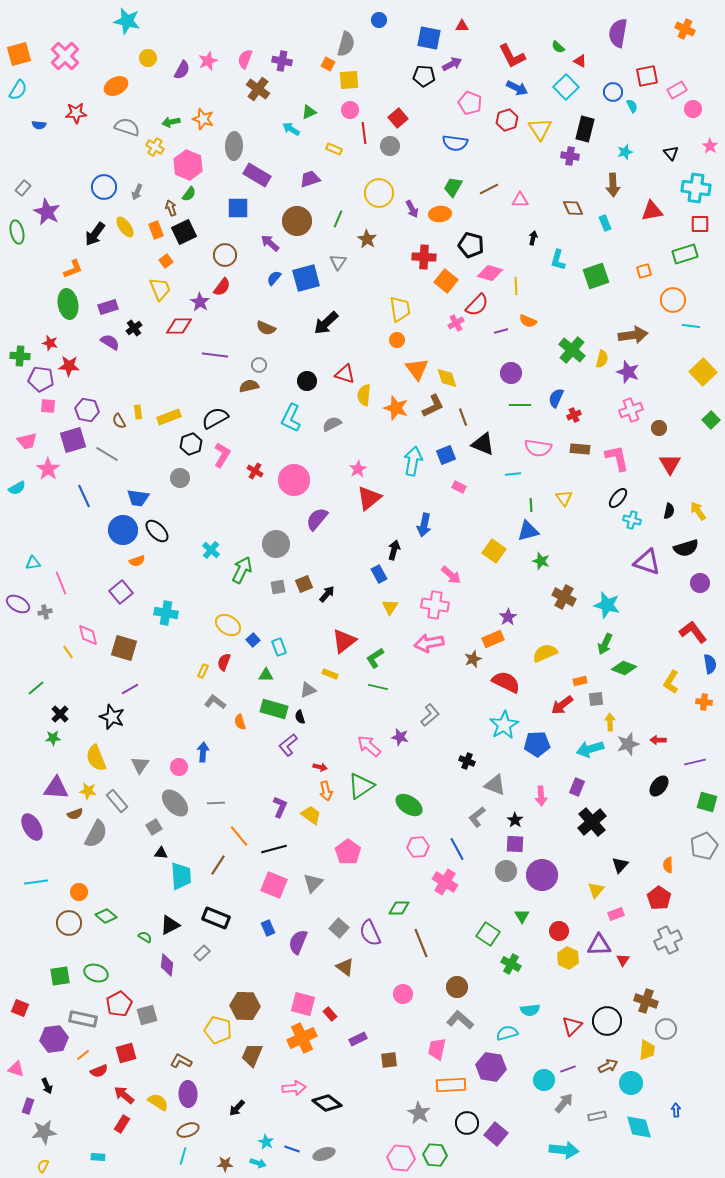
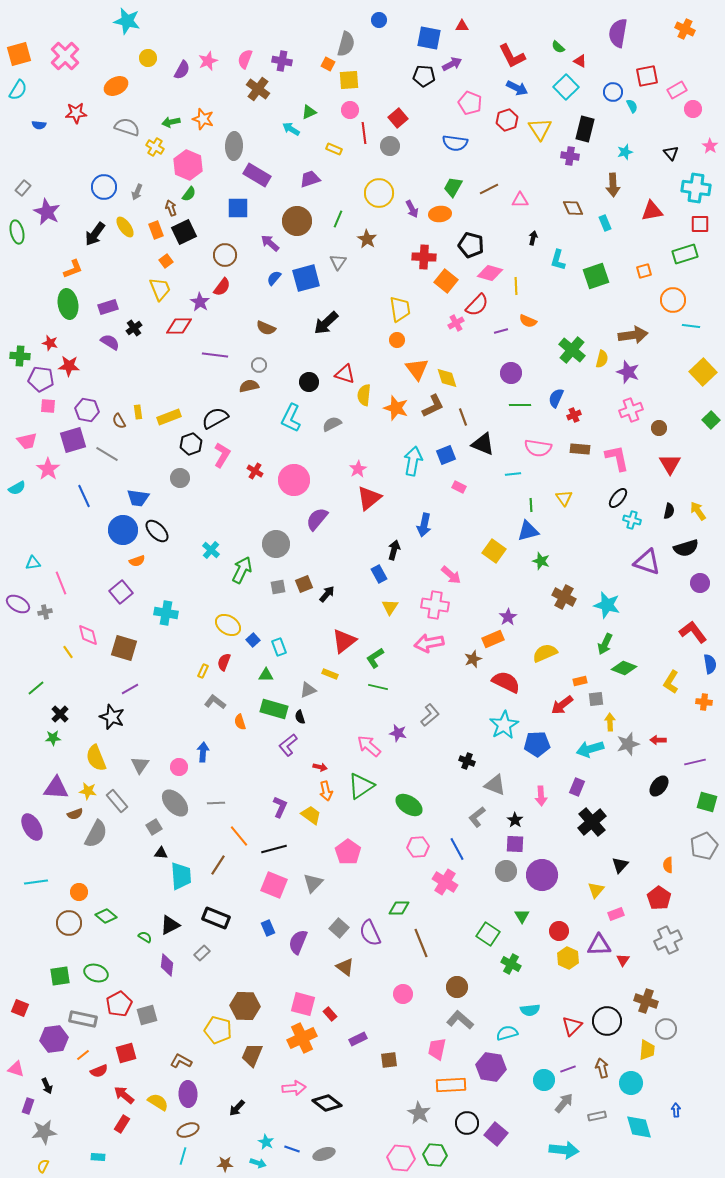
black circle at (307, 381): moved 2 px right, 1 px down
purple star at (400, 737): moved 2 px left, 4 px up
brown arrow at (608, 1066): moved 6 px left, 2 px down; rotated 78 degrees counterclockwise
